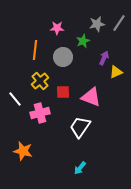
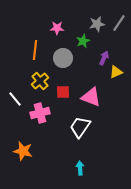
gray circle: moved 1 px down
cyan arrow: rotated 136 degrees clockwise
